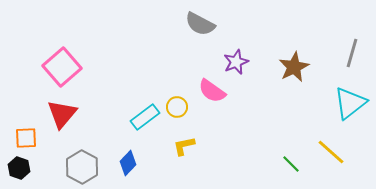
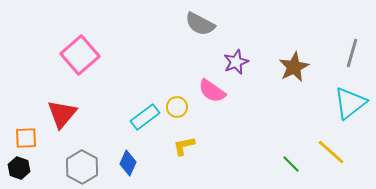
pink square: moved 18 px right, 12 px up
blue diamond: rotated 20 degrees counterclockwise
